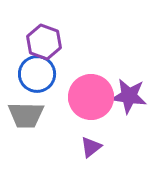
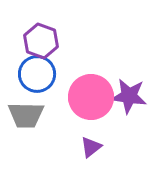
purple hexagon: moved 3 px left, 1 px up
